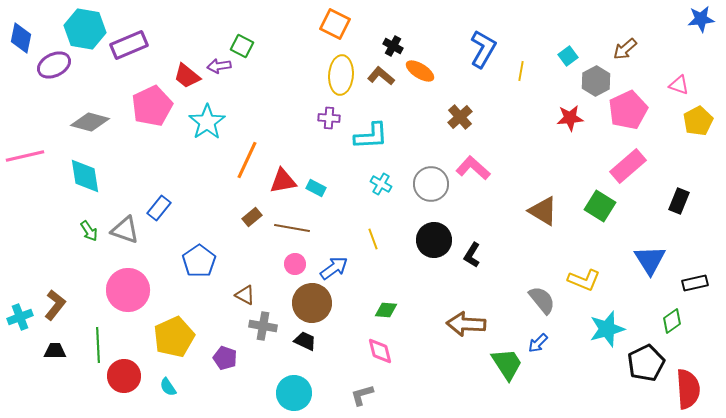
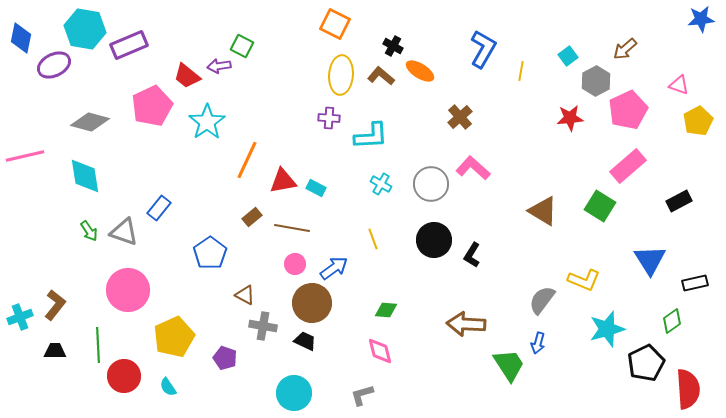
black rectangle at (679, 201): rotated 40 degrees clockwise
gray triangle at (125, 230): moved 1 px left, 2 px down
blue pentagon at (199, 261): moved 11 px right, 8 px up
gray semicircle at (542, 300): rotated 104 degrees counterclockwise
blue arrow at (538, 343): rotated 30 degrees counterclockwise
green trapezoid at (507, 364): moved 2 px right, 1 px down
